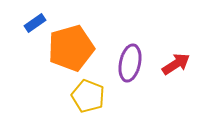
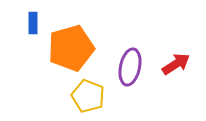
blue rectangle: moved 2 px left; rotated 55 degrees counterclockwise
purple ellipse: moved 4 px down
